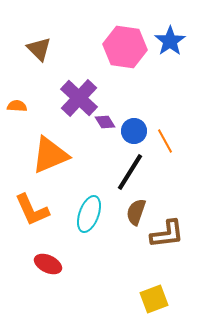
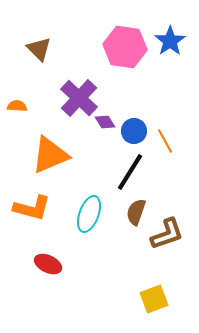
orange L-shape: moved 2 px up; rotated 51 degrees counterclockwise
brown L-shape: rotated 12 degrees counterclockwise
